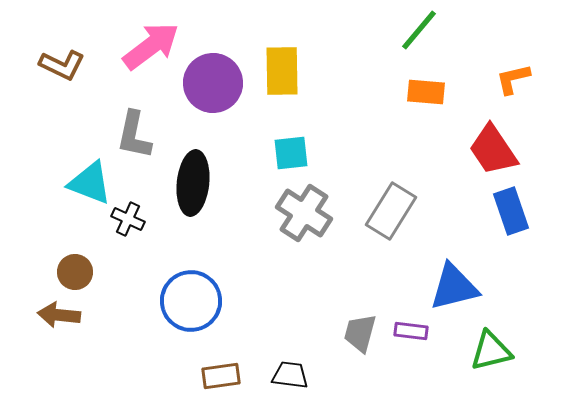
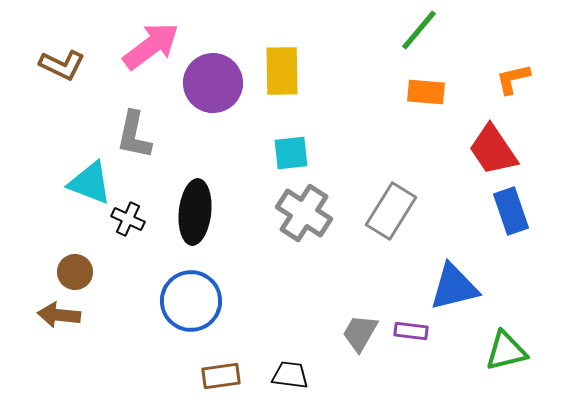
black ellipse: moved 2 px right, 29 px down
gray trapezoid: rotated 15 degrees clockwise
green triangle: moved 15 px right
